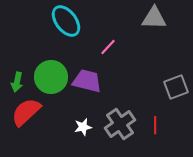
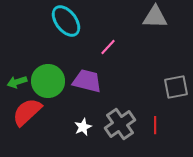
gray triangle: moved 1 px right, 1 px up
green circle: moved 3 px left, 4 px down
green arrow: rotated 60 degrees clockwise
gray square: rotated 10 degrees clockwise
red semicircle: moved 1 px right
white star: rotated 12 degrees counterclockwise
